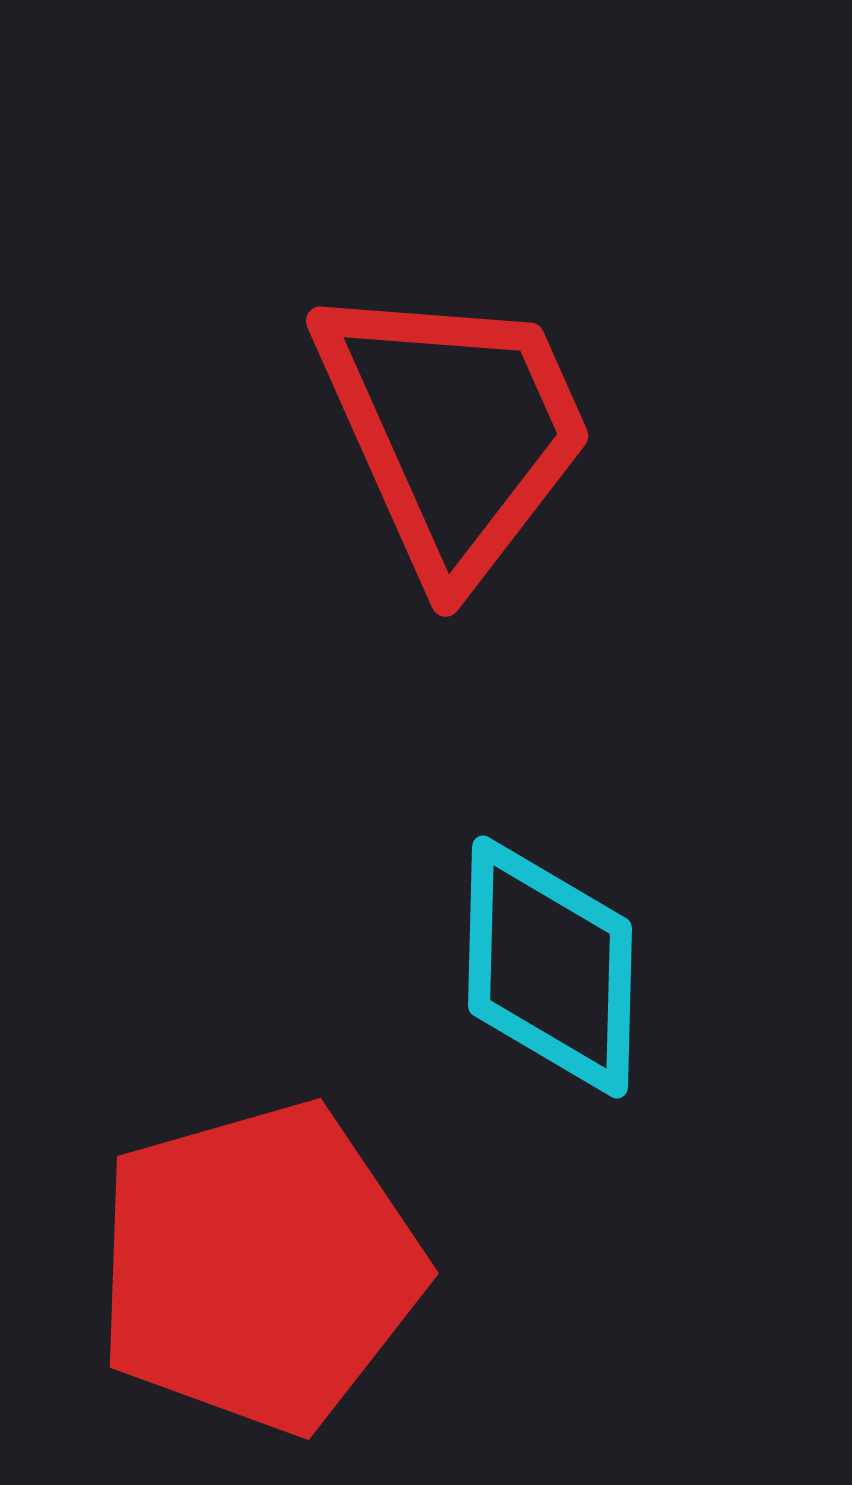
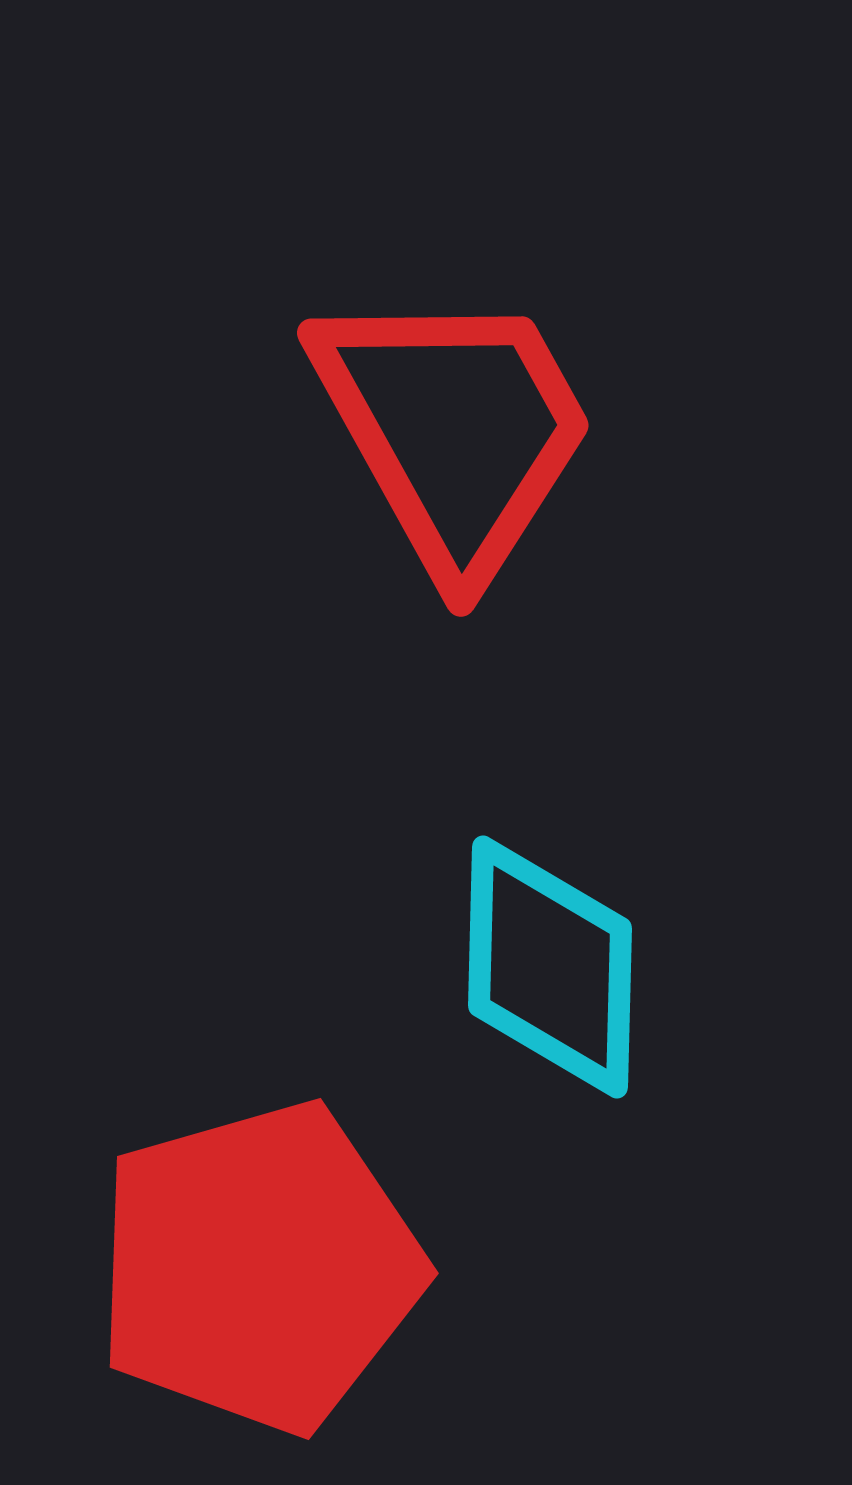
red trapezoid: rotated 5 degrees counterclockwise
